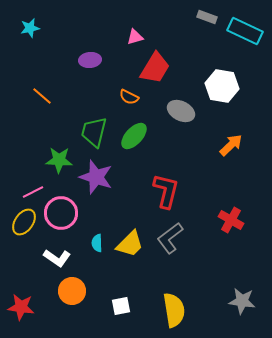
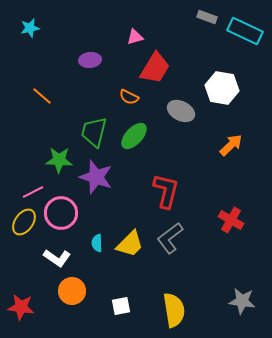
white hexagon: moved 2 px down
